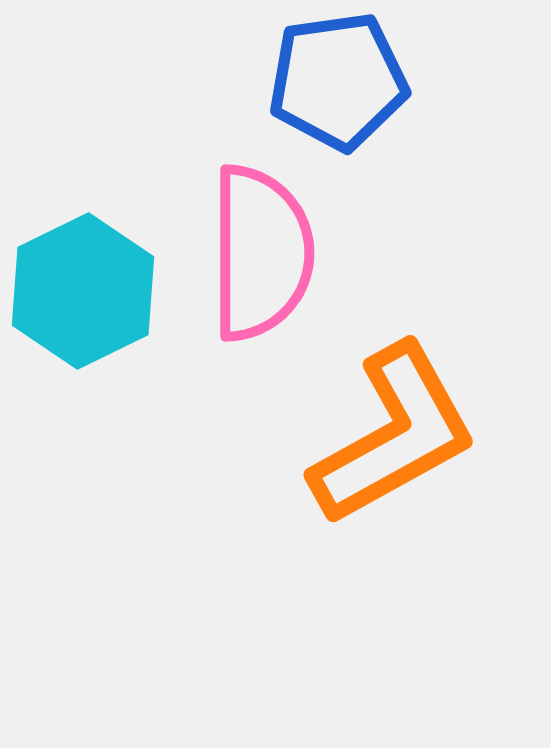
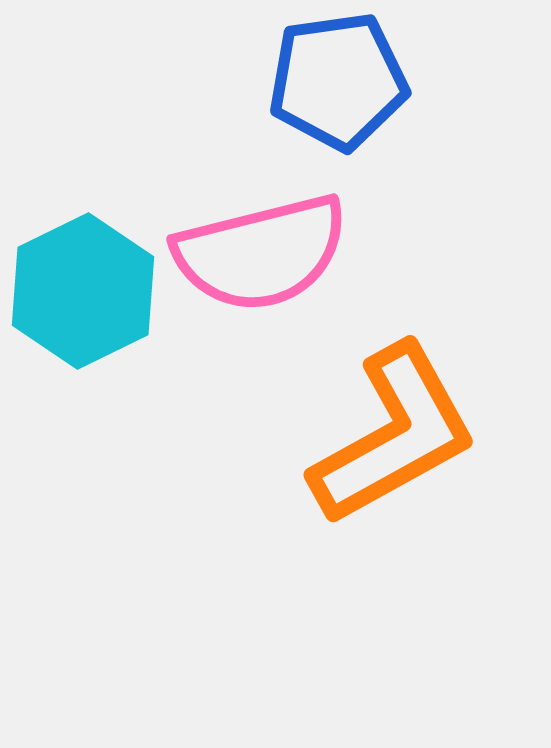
pink semicircle: rotated 76 degrees clockwise
